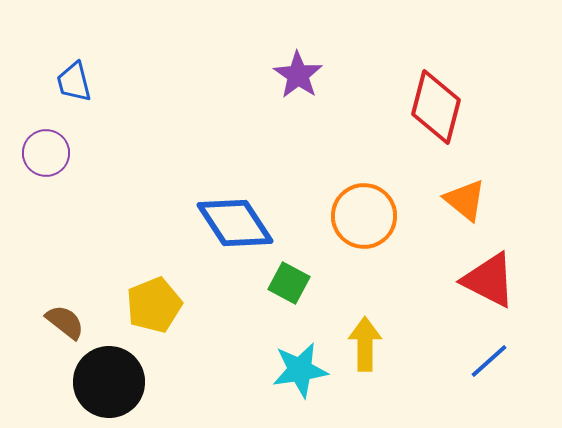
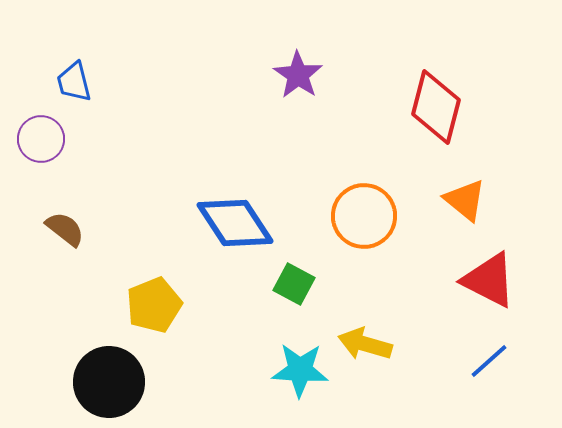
purple circle: moved 5 px left, 14 px up
green square: moved 5 px right, 1 px down
brown semicircle: moved 93 px up
yellow arrow: rotated 74 degrees counterclockwise
cyan star: rotated 12 degrees clockwise
